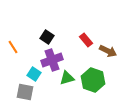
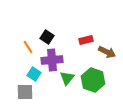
red rectangle: rotated 64 degrees counterclockwise
orange line: moved 15 px right
brown arrow: moved 1 px left, 1 px down
purple cross: rotated 15 degrees clockwise
green triangle: rotated 35 degrees counterclockwise
gray square: rotated 12 degrees counterclockwise
